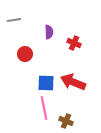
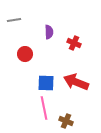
red arrow: moved 3 px right
